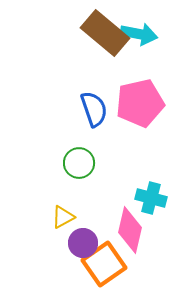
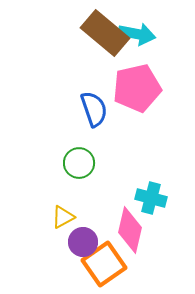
cyan arrow: moved 2 px left
pink pentagon: moved 3 px left, 15 px up
purple circle: moved 1 px up
